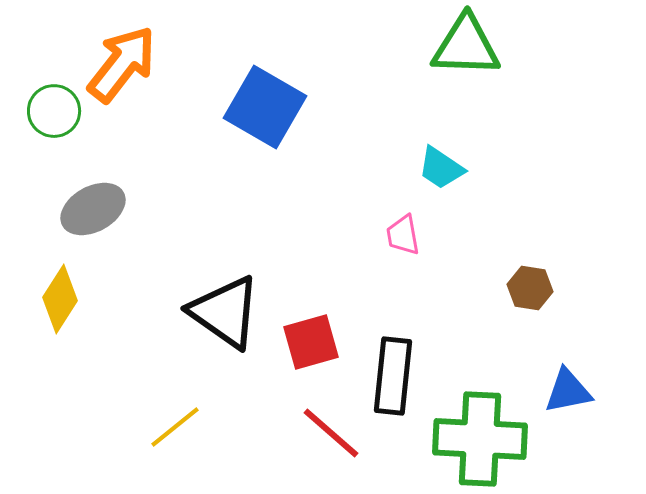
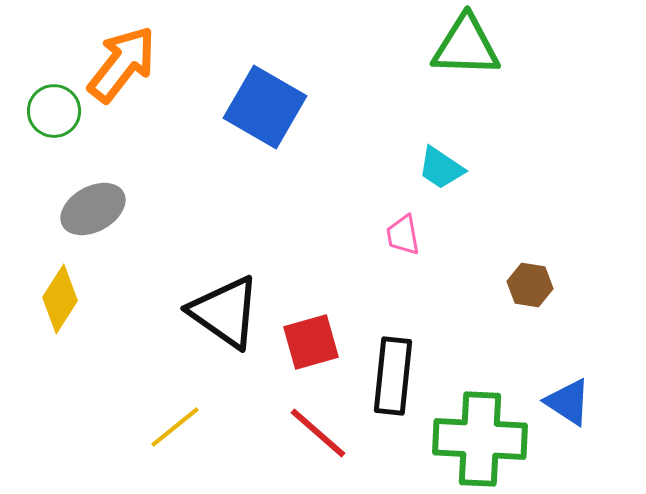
brown hexagon: moved 3 px up
blue triangle: moved 11 px down; rotated 44 degrees clockwise
red line: moved 13 px left
